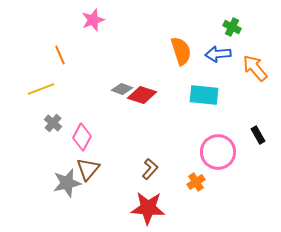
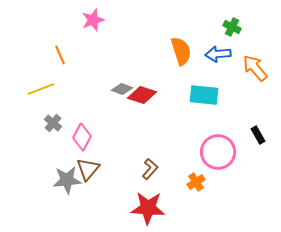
gray star: moved 3 px up; rotated 8 degrees clockwise
